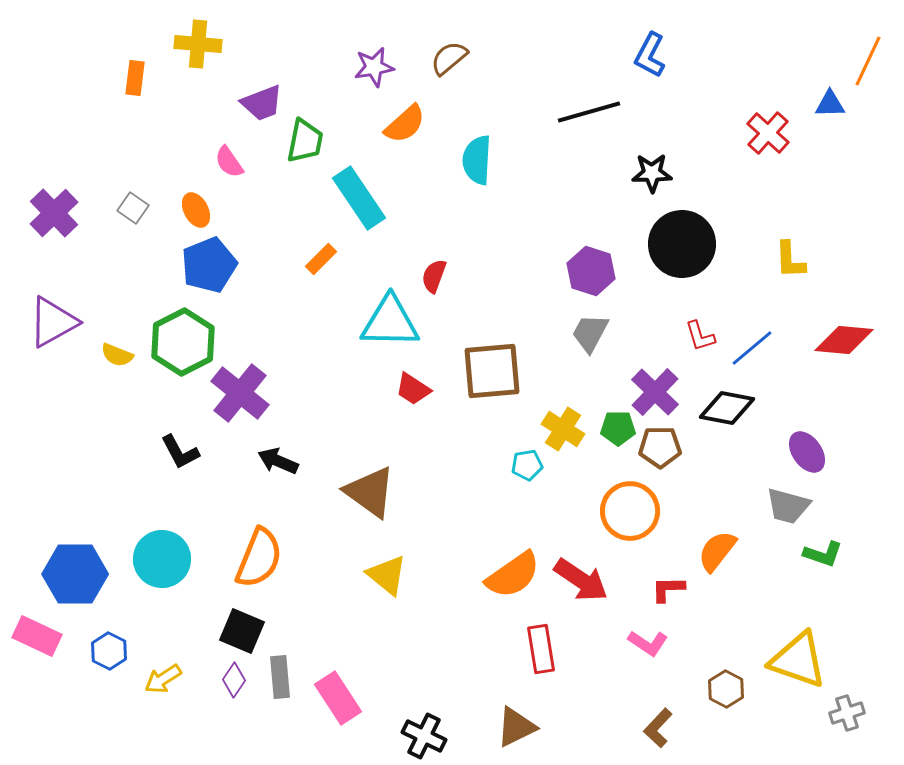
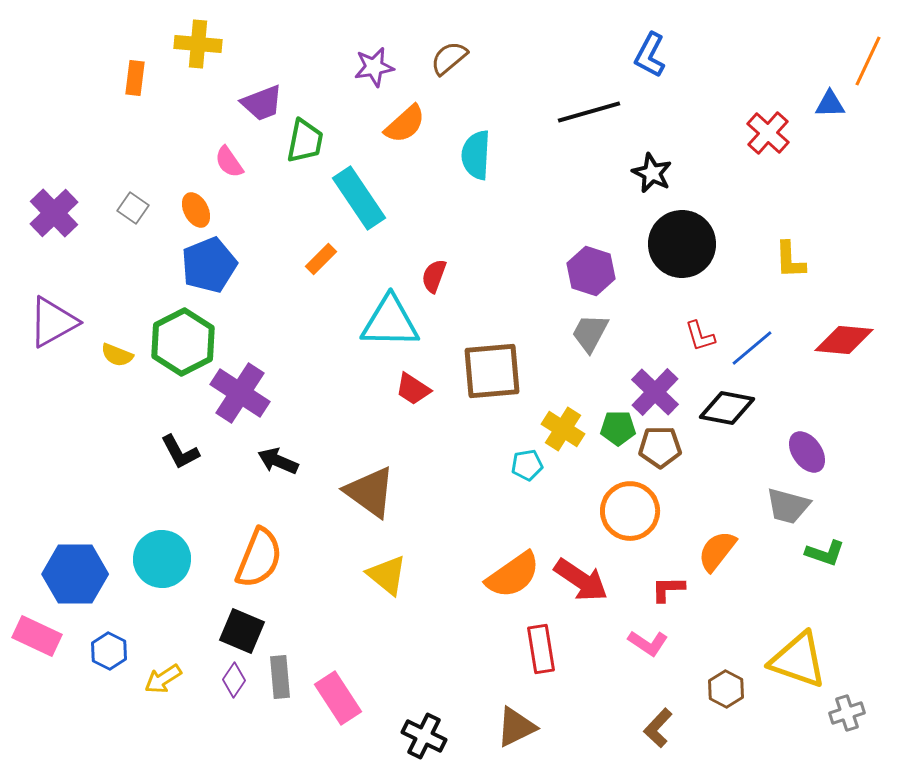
cyan semicircle at (477, 160): moved 1 px left, 5 px up
black star at (652, 173): rotated 27 degrees clockwise
purple cross at (240, 393): rotated 6 degrees counterclockwise
green L-shape at (823, 554): moved 2 px right, 1 px up
